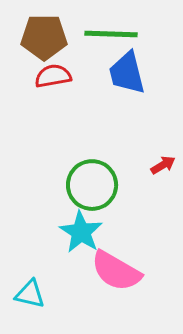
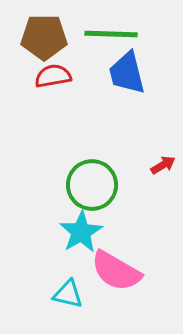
cyan star: rotated 9 degrees clockwise
cyan triangle: moved 38 px right
